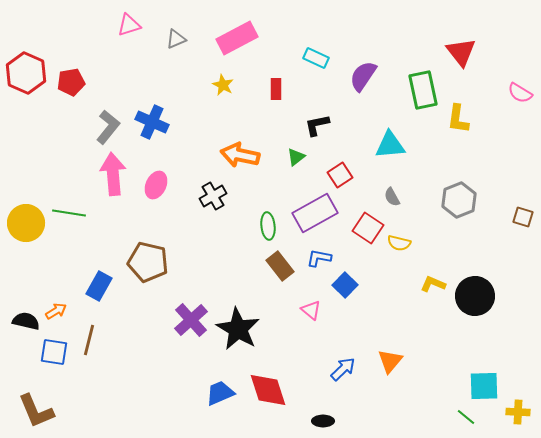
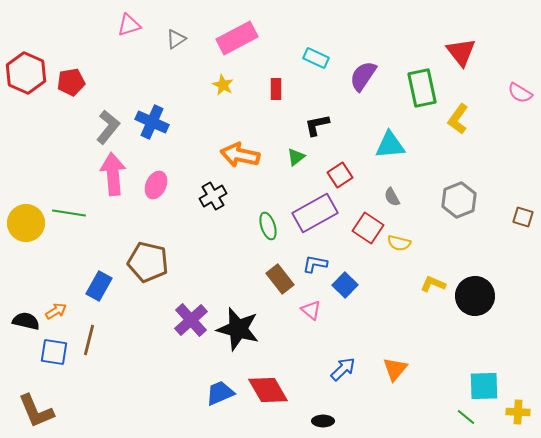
gray triangle at (176, 39): rotated 10 degrees counterclockwise
green rectangle at (423, 90): moved 1 px left, 2 px up
yellow L-shape at (458, 119): rotated 28 degrees clockwise
green ellipse at (268, 226): rotated 12 degrees counterclockwise
blue L-shape at (319, 258): moved 4 px left, 6 px down
brown rectangle at (280, 266): moved 13 px down
black star at (238, 329): rotated 15 degrees counterclockwise
orange triangle at (390, 361): moved 5 px right, 8 px down
red diamond at (268, 390): rotated 12 degrees counterclockwise
